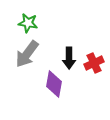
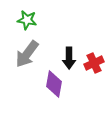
green star: moved 1 px left, 3 px up
